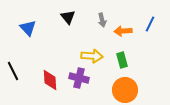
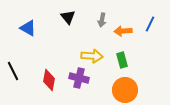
gray arrow: rotated 24 degrees clockwise
blue triangle: rotated 18 degrees counterclockwise
red diamond: moved 1 px left; rotated 15 degrees clockwise
